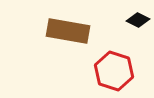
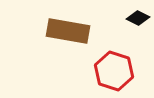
black diamond: moved 2 px up
